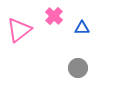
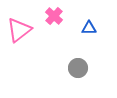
blue triangle: moved 7 px right
